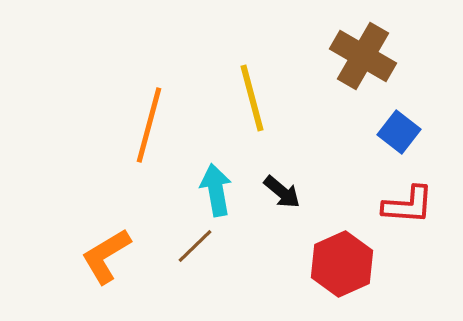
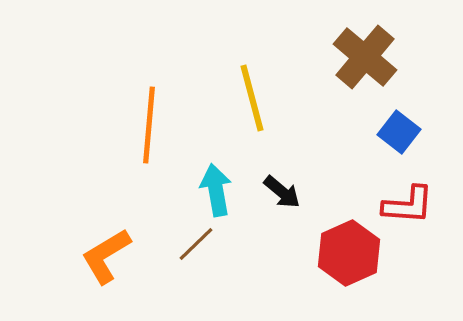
brown cross: moved 2 px right, 1 px down; rotated 10 degrees clockwise
orange line: rotated 10 degrees counterclockwise
brown line: moved 1 px right, 2 px up
red hexagon: moved 7 px right, 11 px up
